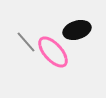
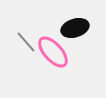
black ellipse: moved 2 px left, 2 px up
